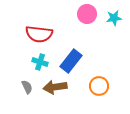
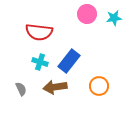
red semicircle: moved 2 px up
blue rectangle: moved 2 px left
gray semicircle: moved 6 px left, 2 px down
